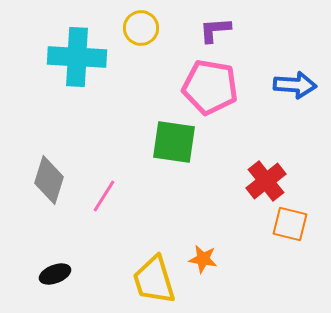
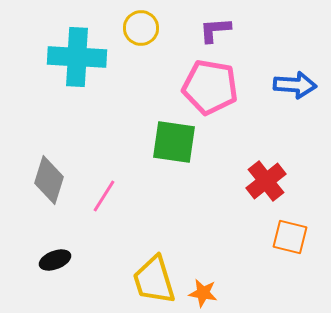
orange square: moved 13 px down
orange star: moved 34 px down
black ellipse: moved 14 px up
